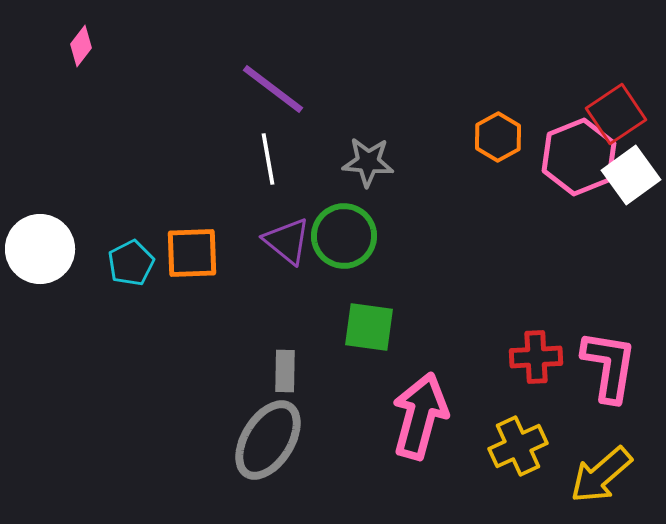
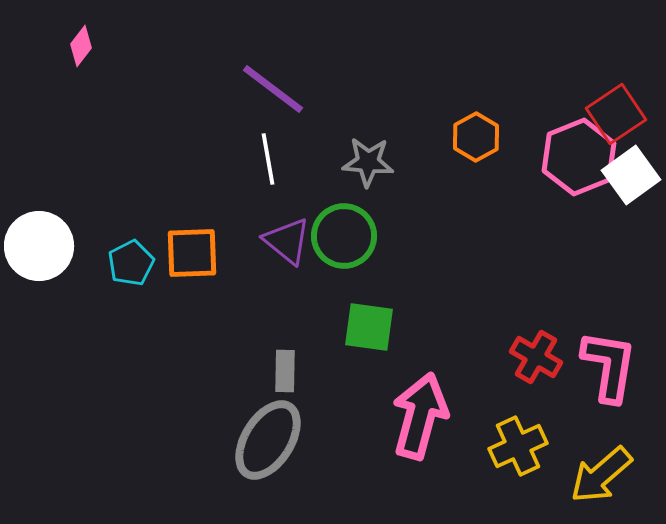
orange hexagon: moved 22 px left
white circle: moved 1 px left, 3 px up
red cross: rotated 33 degrees clockwise
